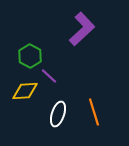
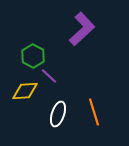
green hexagon: moved 3 px right
